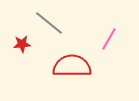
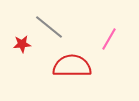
gray line: moved 4 px down
